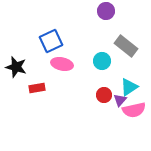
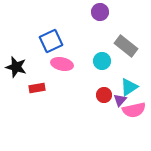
purple circle: moved 6 px left, 1 px down
